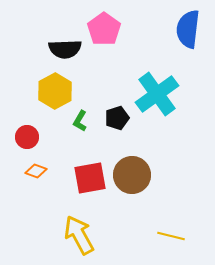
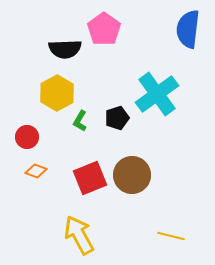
yellow hexagon: moved 2 px right, 2 px down
red square: rotated 12 degrees counterclockwise
